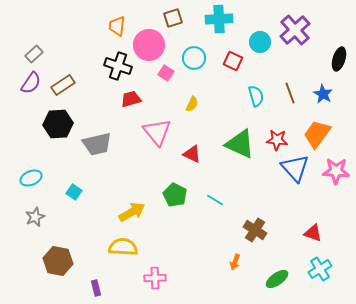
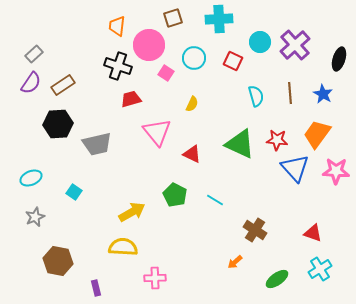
purple cross at (295, 30): moved 15 px down
brown line at (290, 93): rotated 15 degrees clockwise
orange arrow at (235, 262): rotated 28 degrees clockwise
